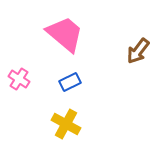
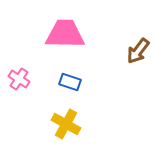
pink trapezoid: rotated 39 degrees counterclockwise
blue rectangle: rotated 45 degrees clockwise
